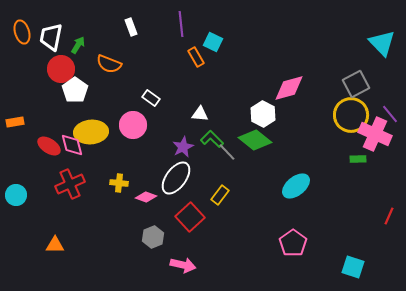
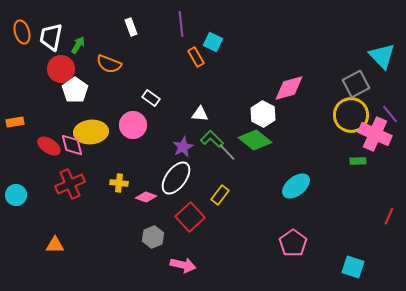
cyan triangle at (382, 43): moved 13 px down
green rectangle at (358, 159): moved 2 px down
